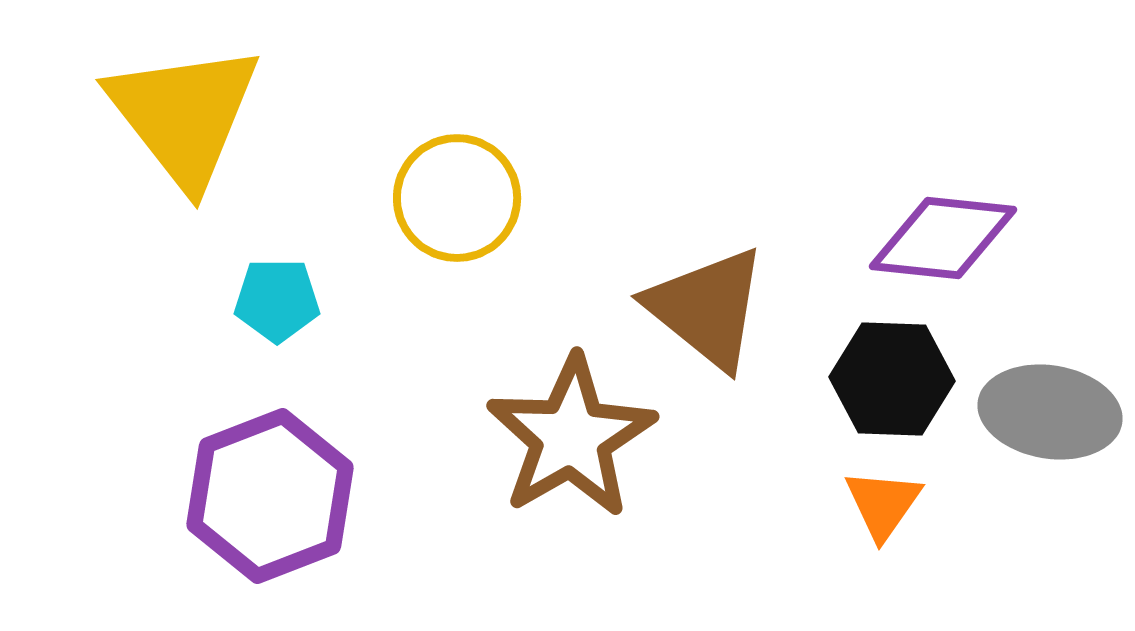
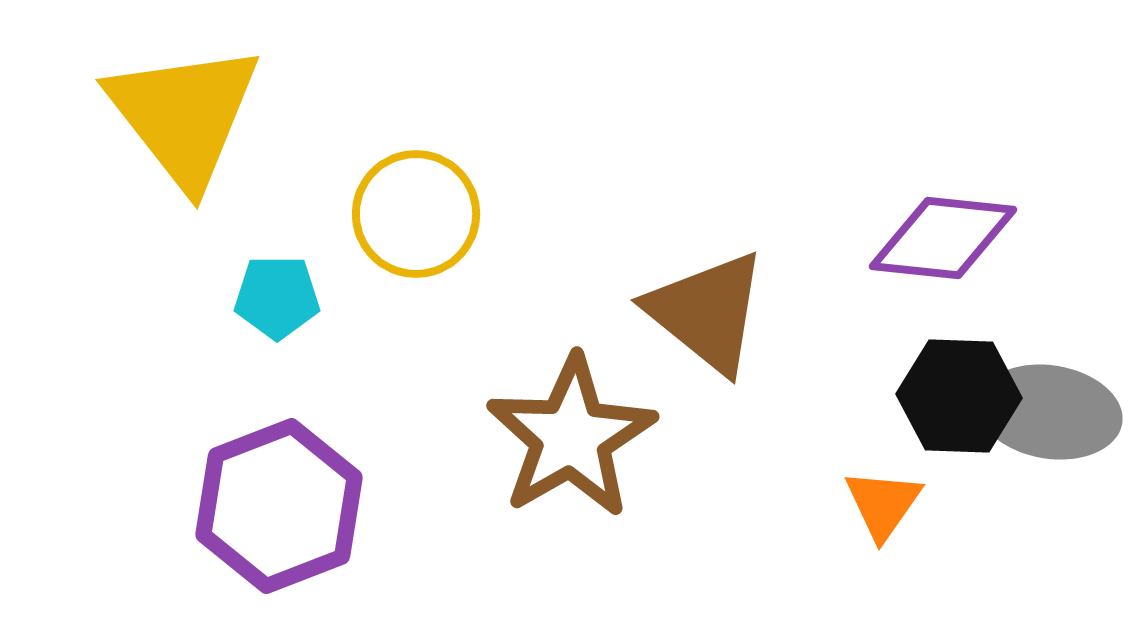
yellow circle: moved 41 px left, 16 px down
cyan pentagon: moved 3 px up
brown triangle: moved 4 px down
black hexagon: moved 67 px right, 17 px down
purple hexagon: moved 9 px right, 10 px down
